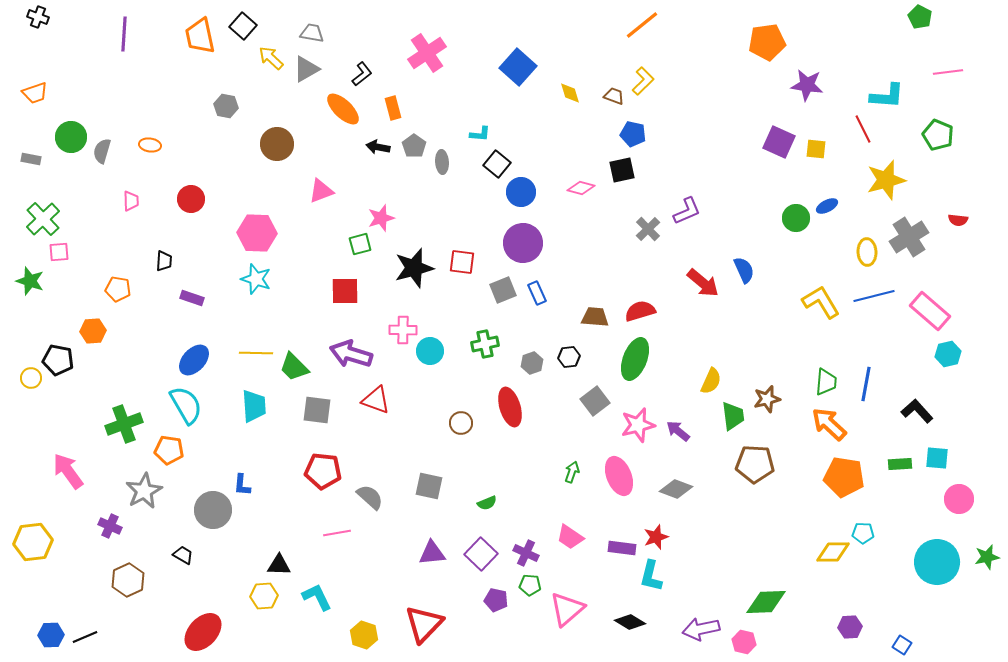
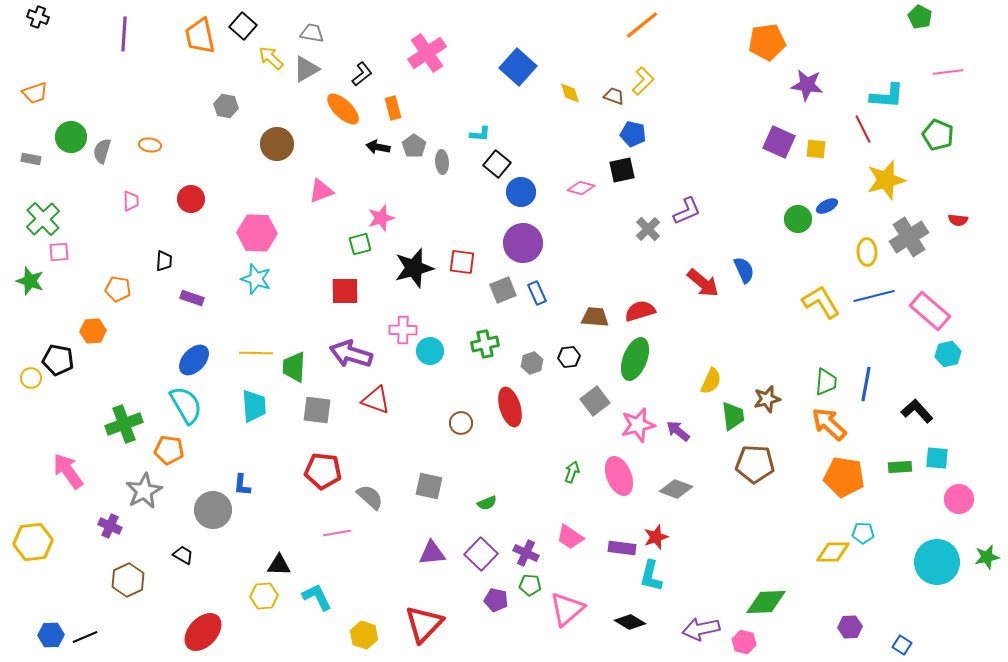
green circle at (796, 218): moved 2 px right, 1 px down
green trapezoid at (294, 367): rotated 48 degrees clockwise
green rectangle at (900, 464): moved 3 px down
